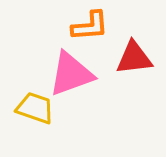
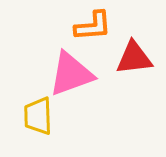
orange L-shape: moved 3 px right
yellow trapezoid: moved 3 px right, 8 px down; rotated 111 degrees counterclockwise
